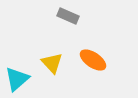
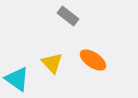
gray rectangle: rotated 15 degrees clockwise
cyan triangle: rotated 44 degrees counterclockwise
